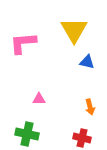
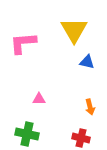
red cross: moved 1 px left
